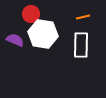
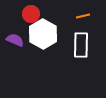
orange line: moved 1 px up
white hexagon: rotated 20 degrees clockwise
